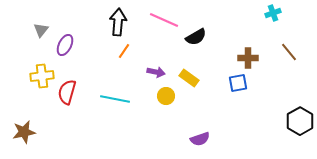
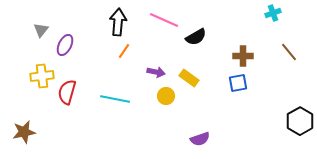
brown cross: moved 5 px left, 2 px up
